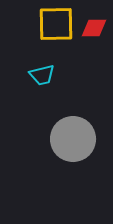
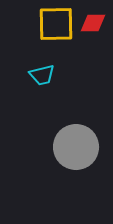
red diamond: moved 1 px left, 5 px up
gray circle: moved 3 px right, 8 px down
